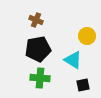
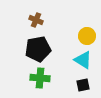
cyan triangle: moved 10 px right
